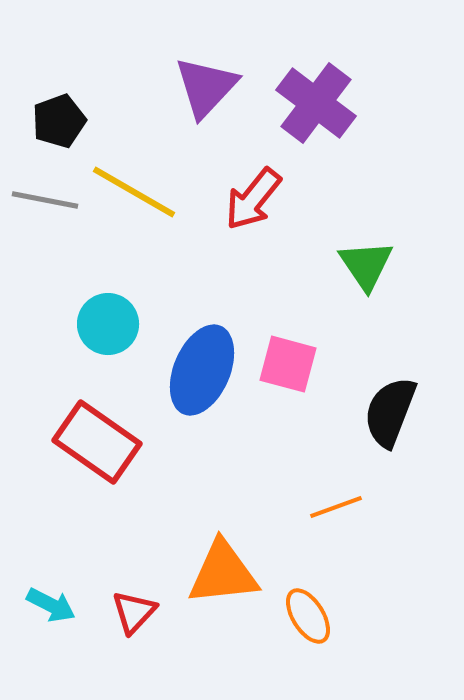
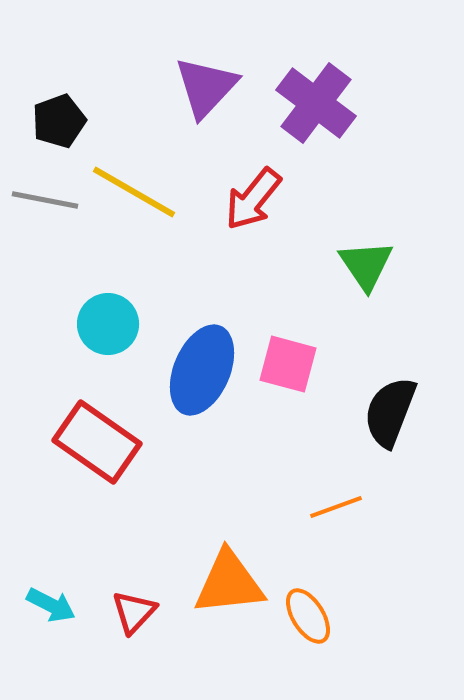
orange triangle: moved 6 px right, 10 px down
